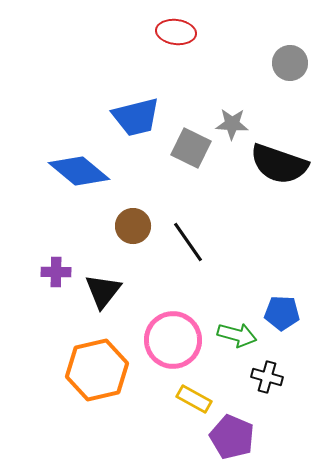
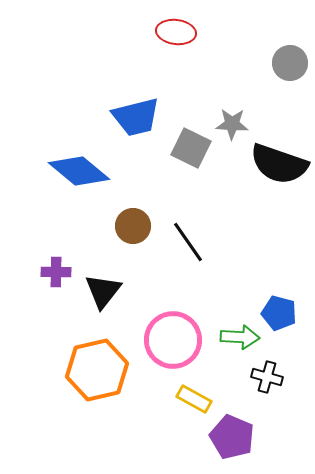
blue pentagon: moved 3 px left; rotated 12 degrees clockwise
green arrow: moved 3 px right, 2 px down; rotated 12 degrees counterclockwise
